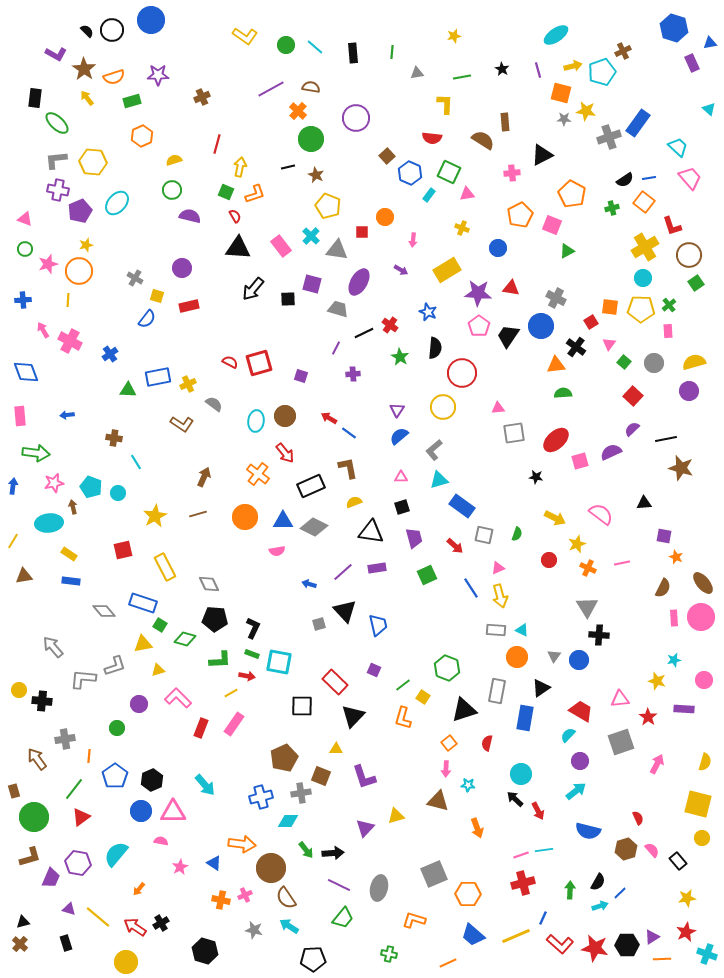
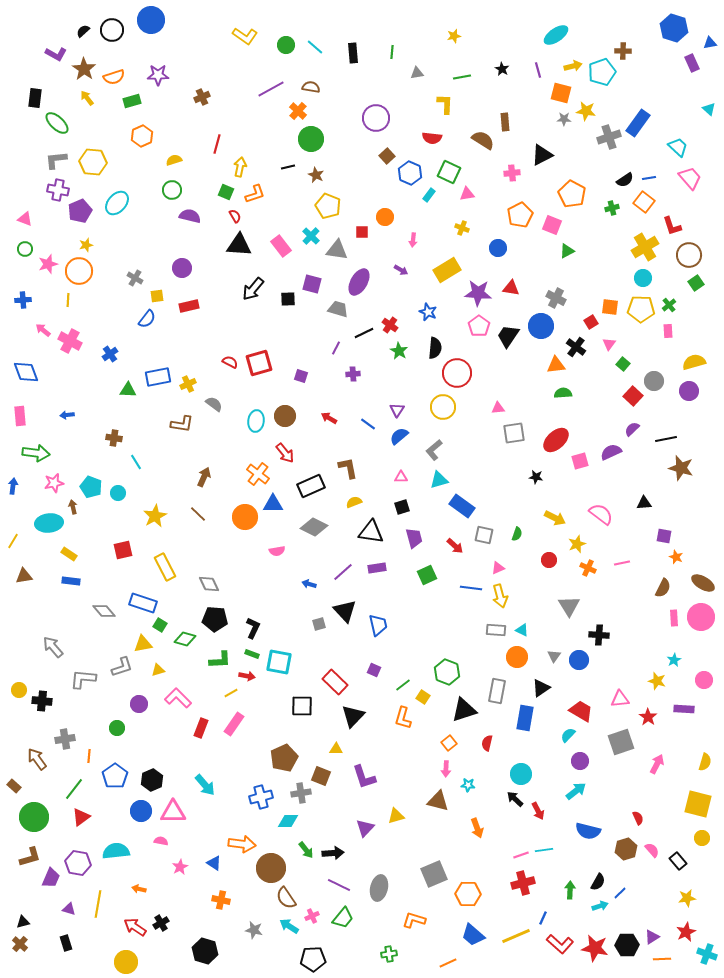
black semicircle at (87, 31): moved 4 px left; rotated 88 degrees counterclockwise
brown cross at (623, 51): rotated 28 degrees clockwise
purple circle at (356, 118): moved 20 px right
black triangle at (238, 248): moved 1 px right, 3 px up
yellow square at (157, 296): rotated 24 degrees counterclockwise
pink arrow at (43, 330): rotated 21 degrees counterclockwise
green star at (400, 357): moved 1 px left, 6 px up
green square at (624, 362): moved 1 px left, 2 px down
gray circle at (654, 363): moved 18 px down
red circle at (462, 373): moved 5 px left
brown L-shape at (182, 424): rotated 25 degrees counterclockwise
blue line at (349, 433): moved 19 px right, 9 px up
brown line at (198, 514): rotated 60 degrees clockwise
blue triangle at (283, 521): moved 10 px left, 17 px up
brown ellipse at (703, 583): rotated 20 degrees counterclockwise
blue line at (471, 588): rotated 50 degrees counterclockwise
gray triangle at (587, 607): moved 18 px left, 1 px up
cyan star at (674, 660): rotated 16 degrees counterclockwise
gray L-shape at (115, 666): moved 7 px right, 1 px down
green hexagon at (447, 668): moved 4 px down
brown rectangle at (14, 791): moved 5 px up; rotated 32 degrees counterclockwise
cyan semicircle at (116, 854): moved 3 px up; rotated 44 degrees clockwise
orange arrow at (139, 889): rotated 64 degrees clockwise
pink cross at (245, 895): moved 67 px right, 21 px down
yellow line at (98, 917): moved 13 px up; rotated 60 degrees clockwise
green cross at (389, 954): rotated 21 degrees counterclockwise
